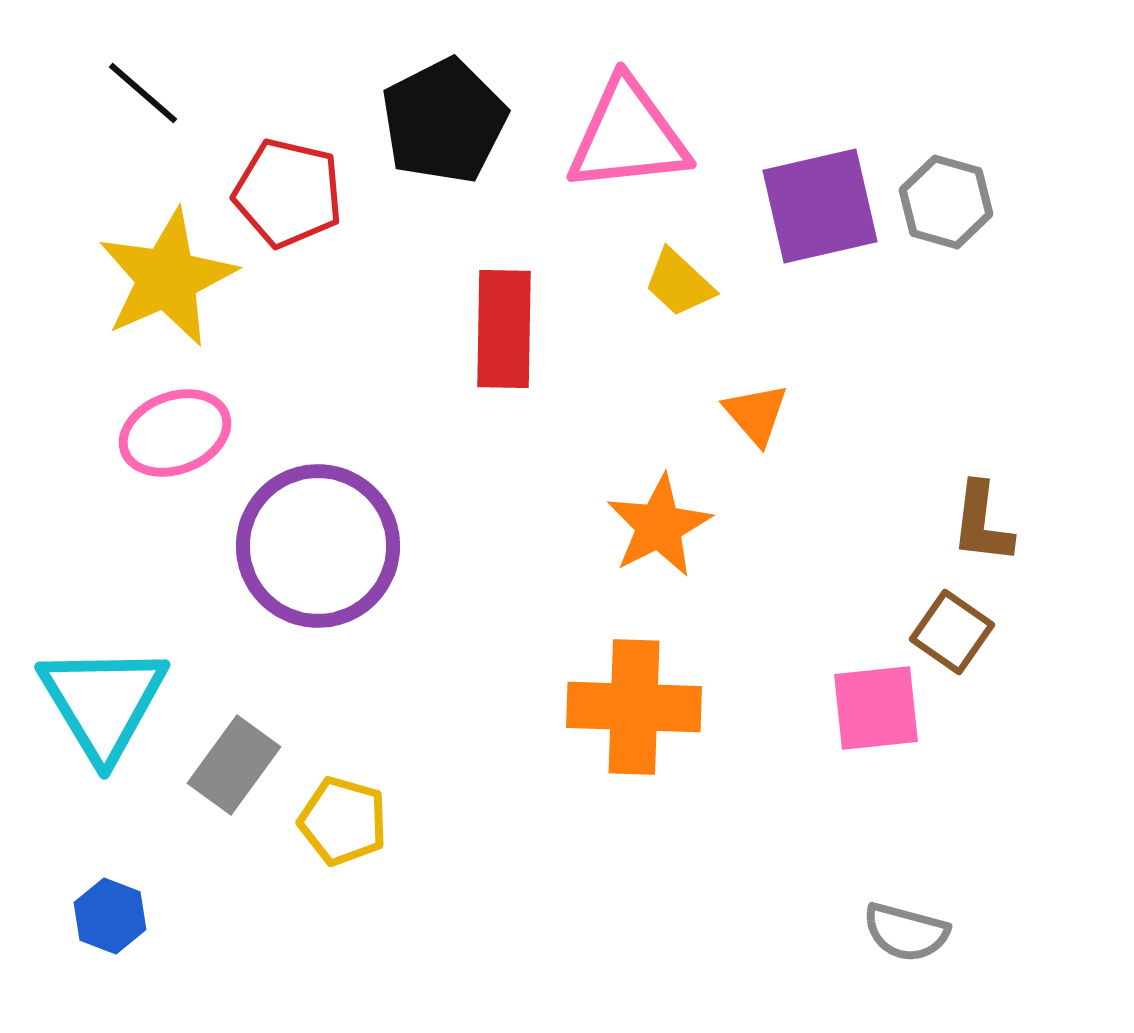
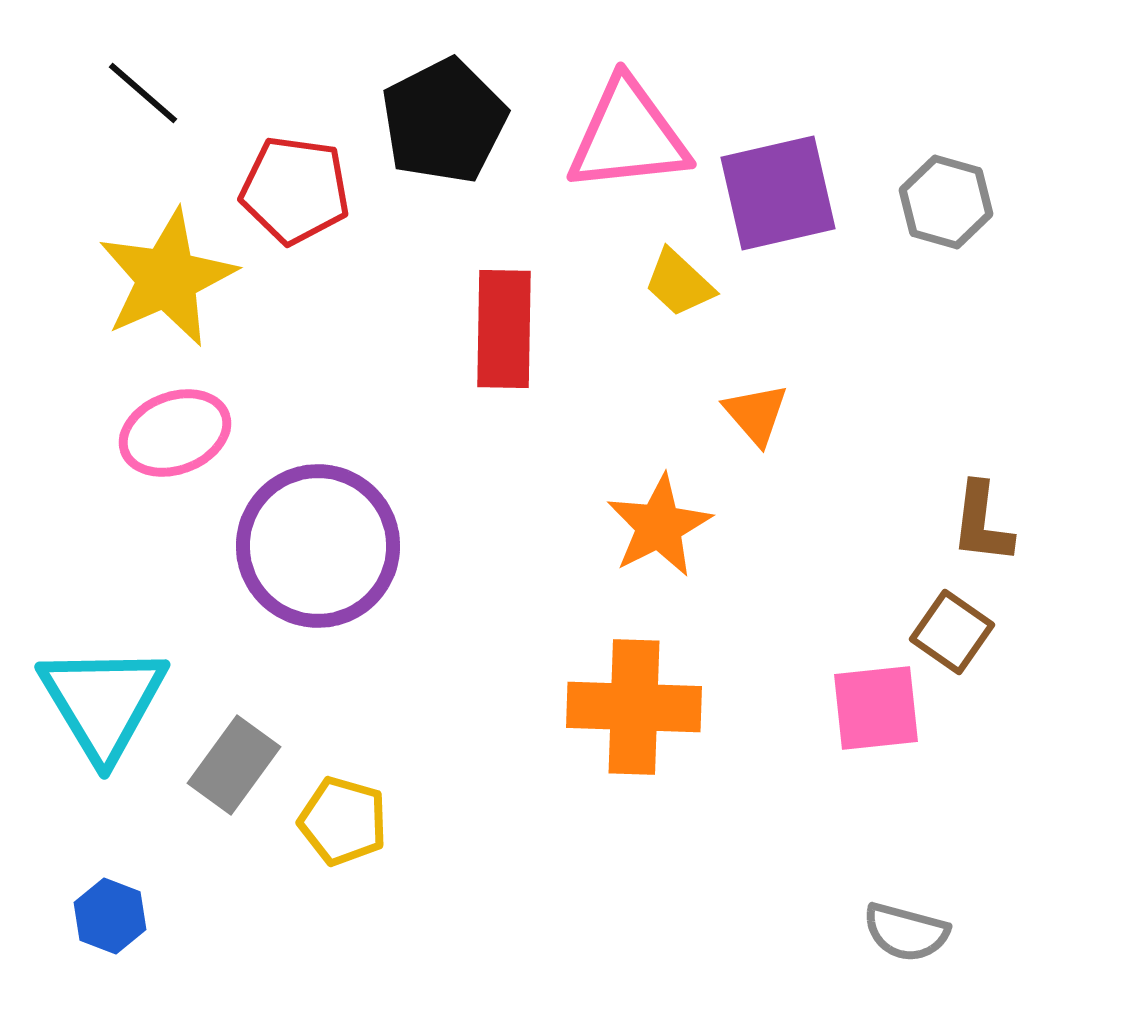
red pentagon: moved 7 px right, 3 px up; rotated 5 degrees counterclockwise
purple square: moved 42 px left, 13 px up
